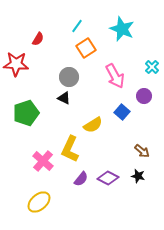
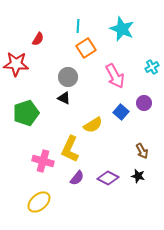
cyan line: moved 1 px right; rotated 32 degrees counterclockwise
cyan cross: rotated 16 degrees clockwise
gray circle: moved 1 px left
purple circle: moved 7 px down
blue square: moved 1 px left
brown arrow: rotated 21 degrees clockwise
pink cross: rotated 25 degrees counterclockwise
purple semicircle: moved 4 px left, 1 px up
